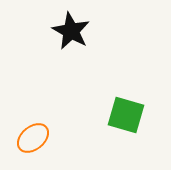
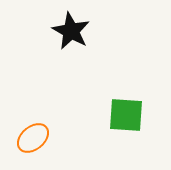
green square: rotated 12 degrees counterclockwise
